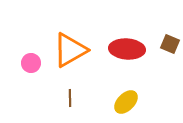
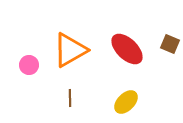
red ellipse: rotated 40 degrees clockwise
pink circle: moved 2 px left, 2 px down
